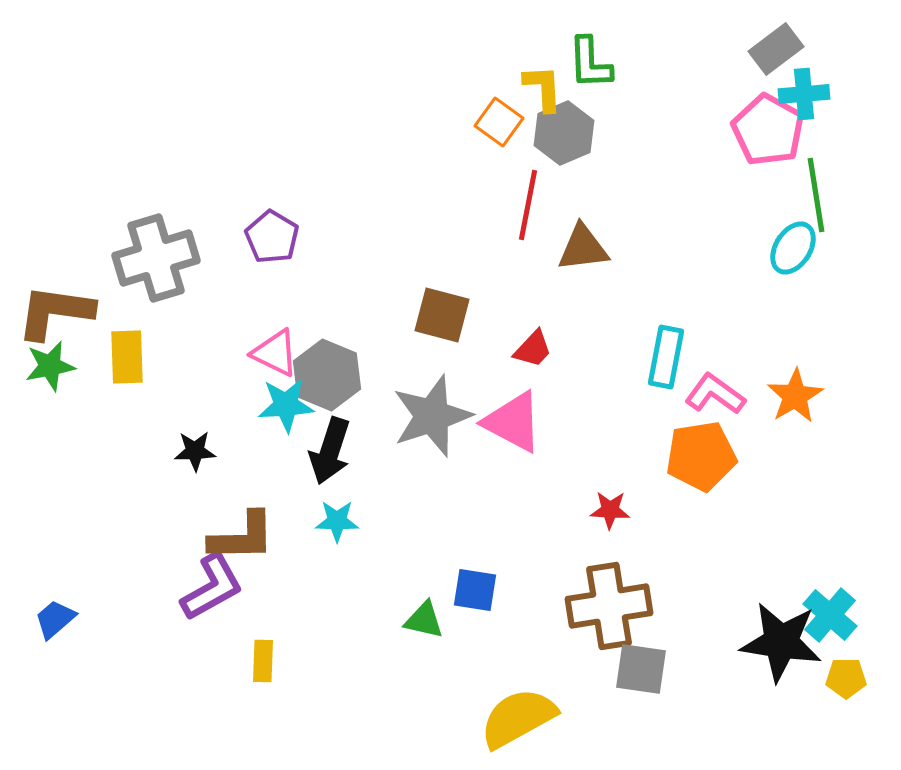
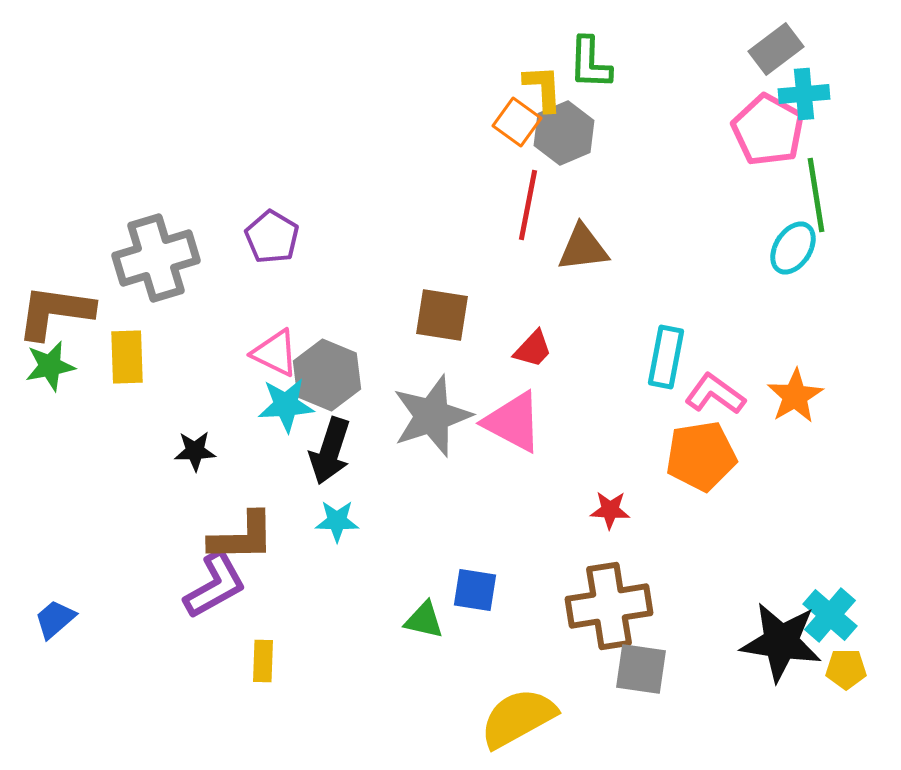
green L-shape at (590, 63): rotated 4 degrees clockwise
orange square at (499, 122): moved 18 px right
brown square at (442, 315): rotated 6 degrees counterclockwise
purple L-shape at (212, 587): moved 3 px right, 2 px up
yellow pentagon at (846, 678): moved 9 px up
